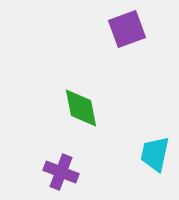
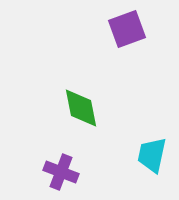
cyan trapezoid: moved 3 px left, 1 px down
